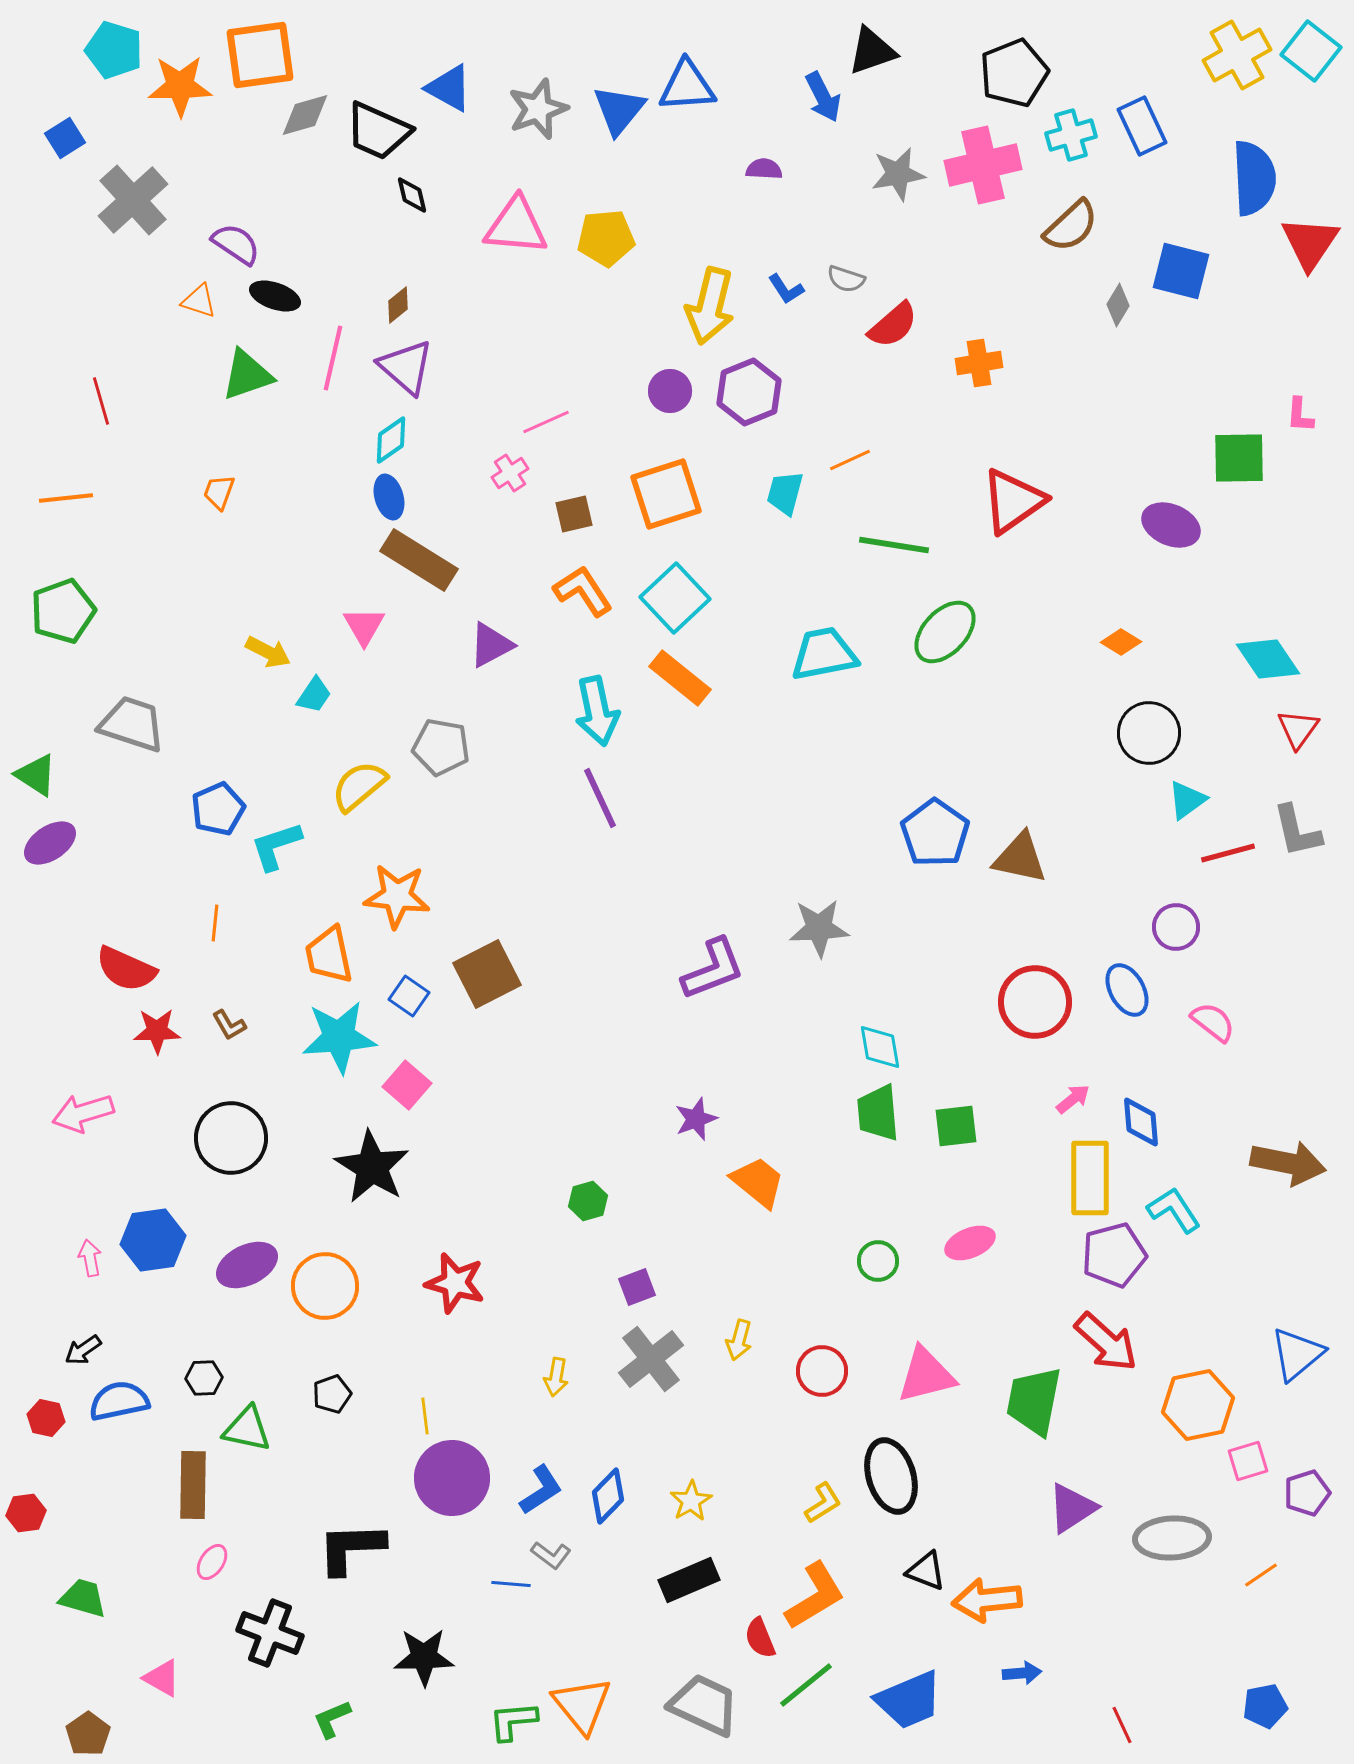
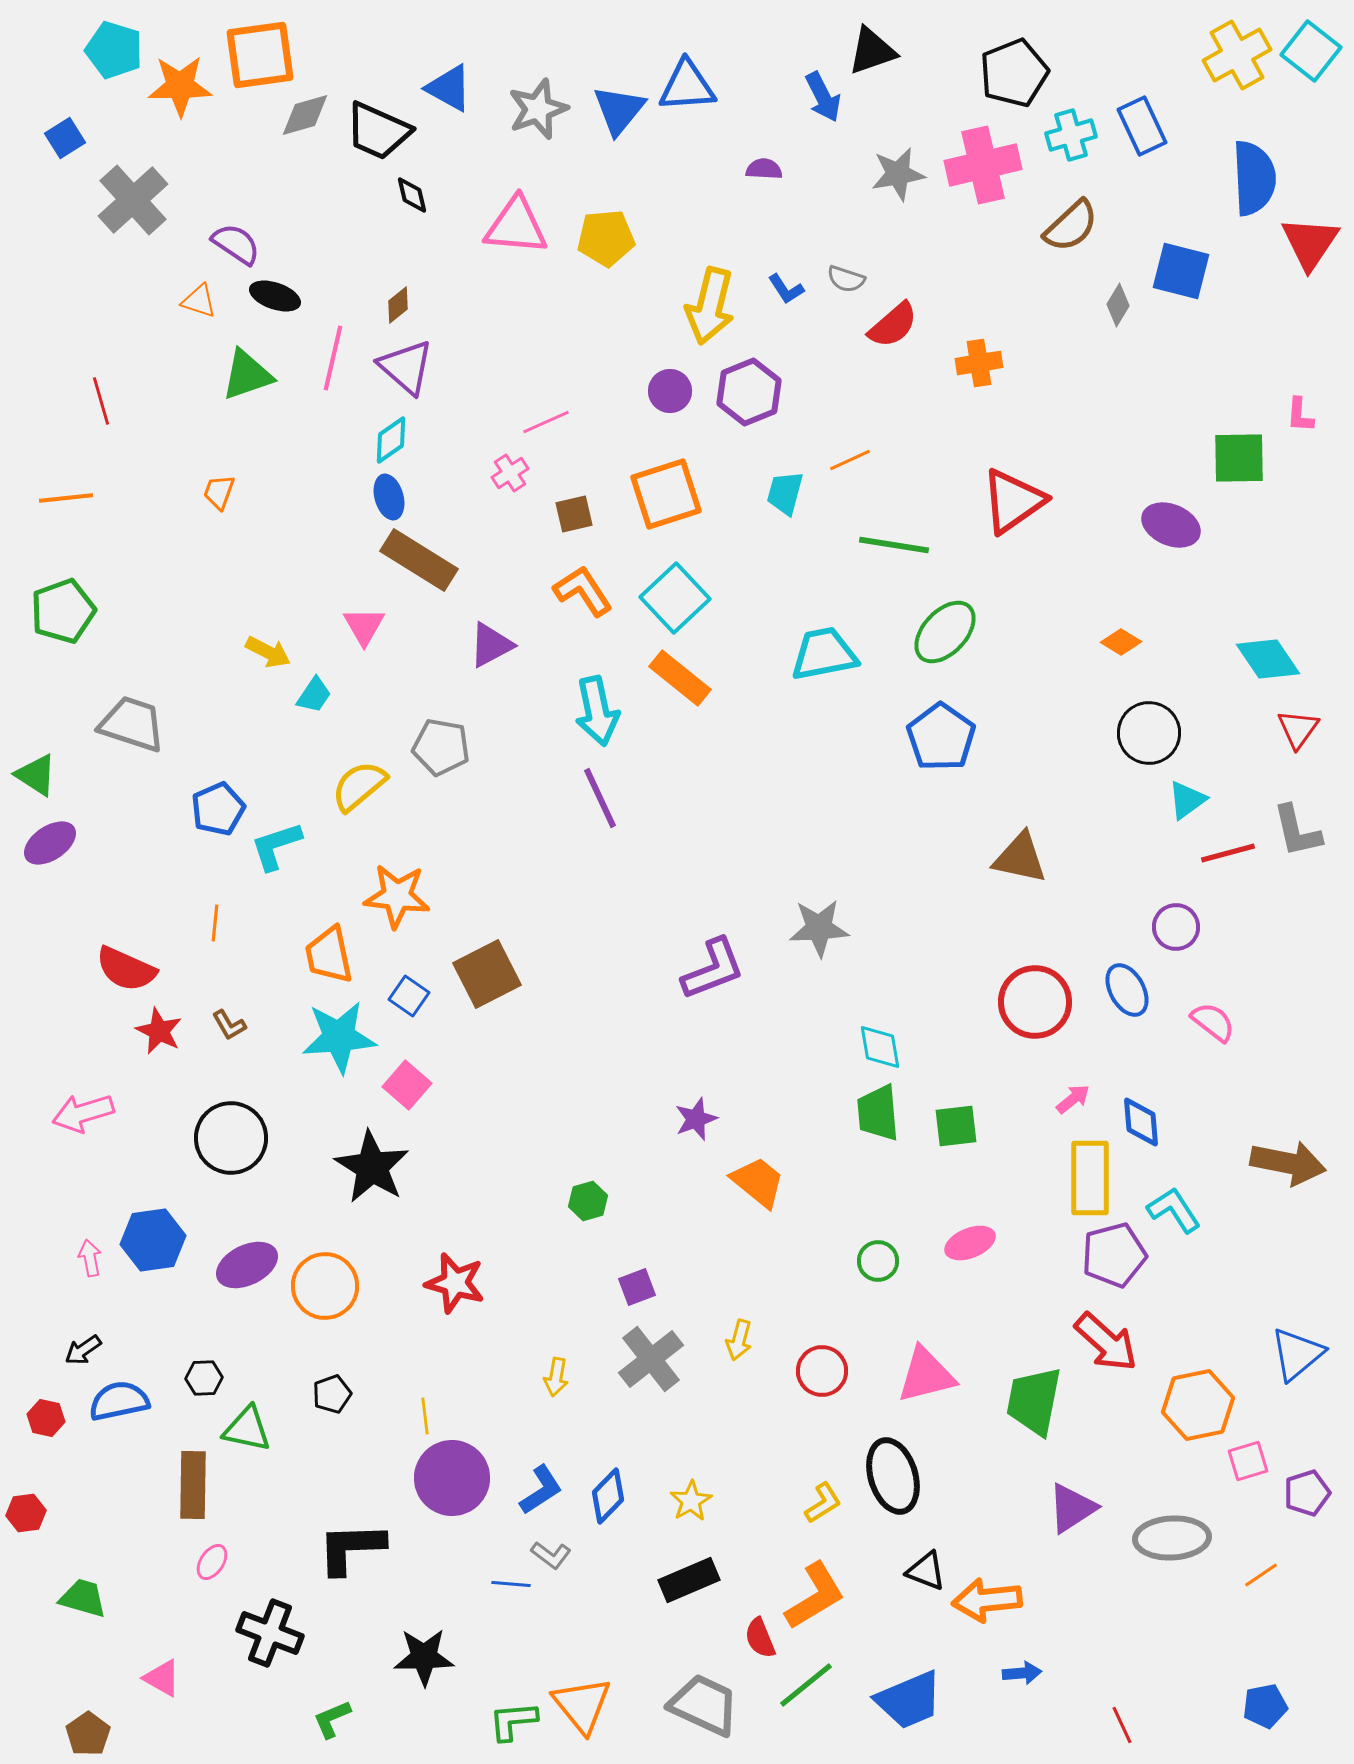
blue pentagon at (935, 833): moved 6 px right, 96 px up
red star at (157, 1031): moved 2 px right; rotated 27 degrees clockwise
black ellipse at (891, 1476): moved 2 px right
